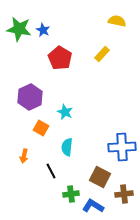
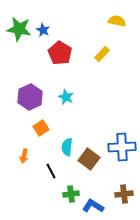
red pentagon: moved 5 px up
cyan star: moved 1 px right, 15 px up
orange square: rotated 28 degrees clockwise
brown square: moved 11 px left, 18 px up; rotated 10 degrees clockwise
